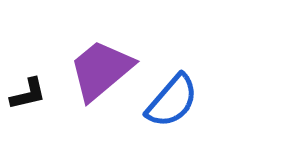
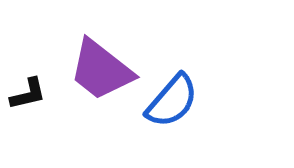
purple trapezoid: rotated 102 degrees counterclockwise
